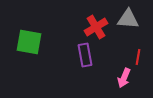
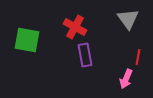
gray triangle: rotated 50 degrees clockwise
red cross: moved 21 px left; rotated 30 degrees counterclockwise
green square: moved 2 px left, 2 px up
pink arrow: moved 2 px right, 1 px down
